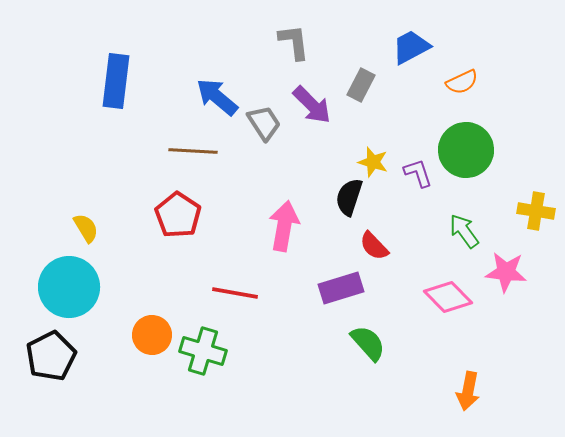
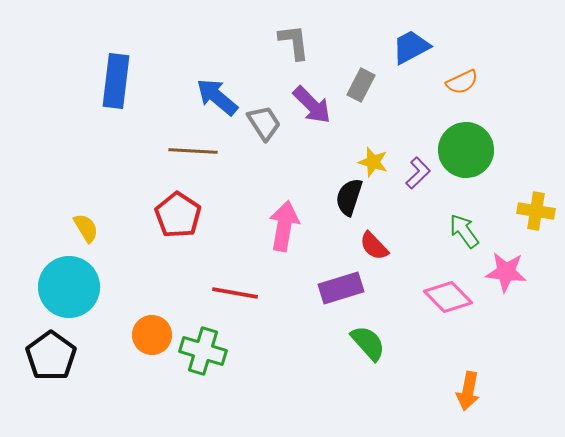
purple L-shape: rotated 64 degrees clockwise
black pentagon: rotated 9 degrees counterclockwise
